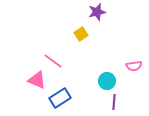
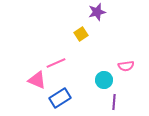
pink line: moved 3 px right, 2 px down; rotated 60 degrees counterclockwise
pink semicircle: moved 8 px left
cyan circle: moved 3 px left, 1 px up
